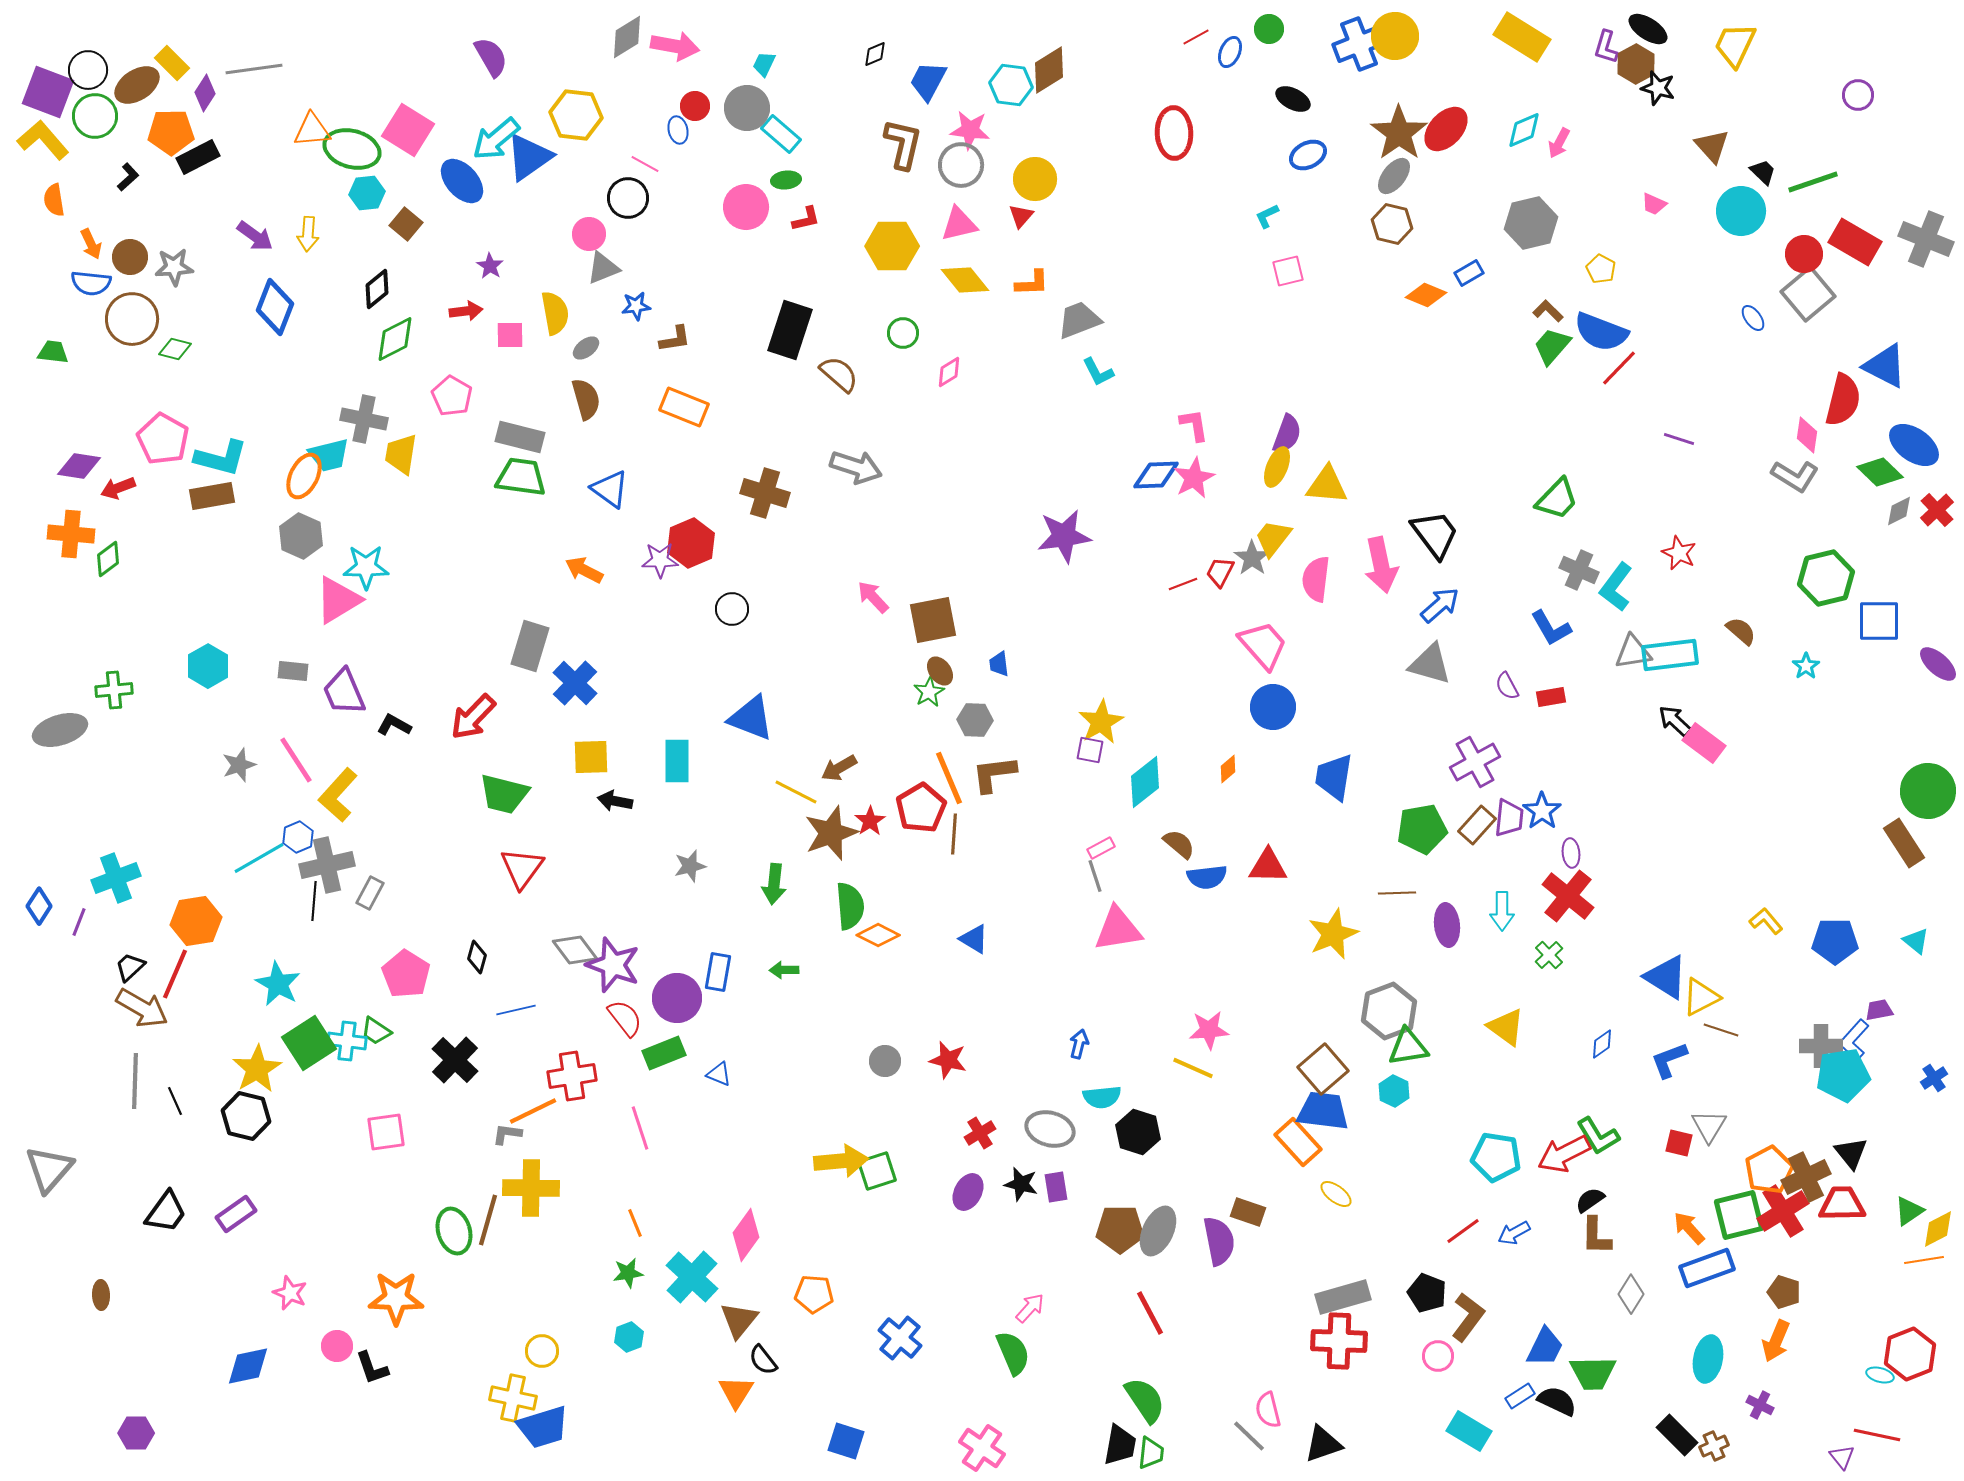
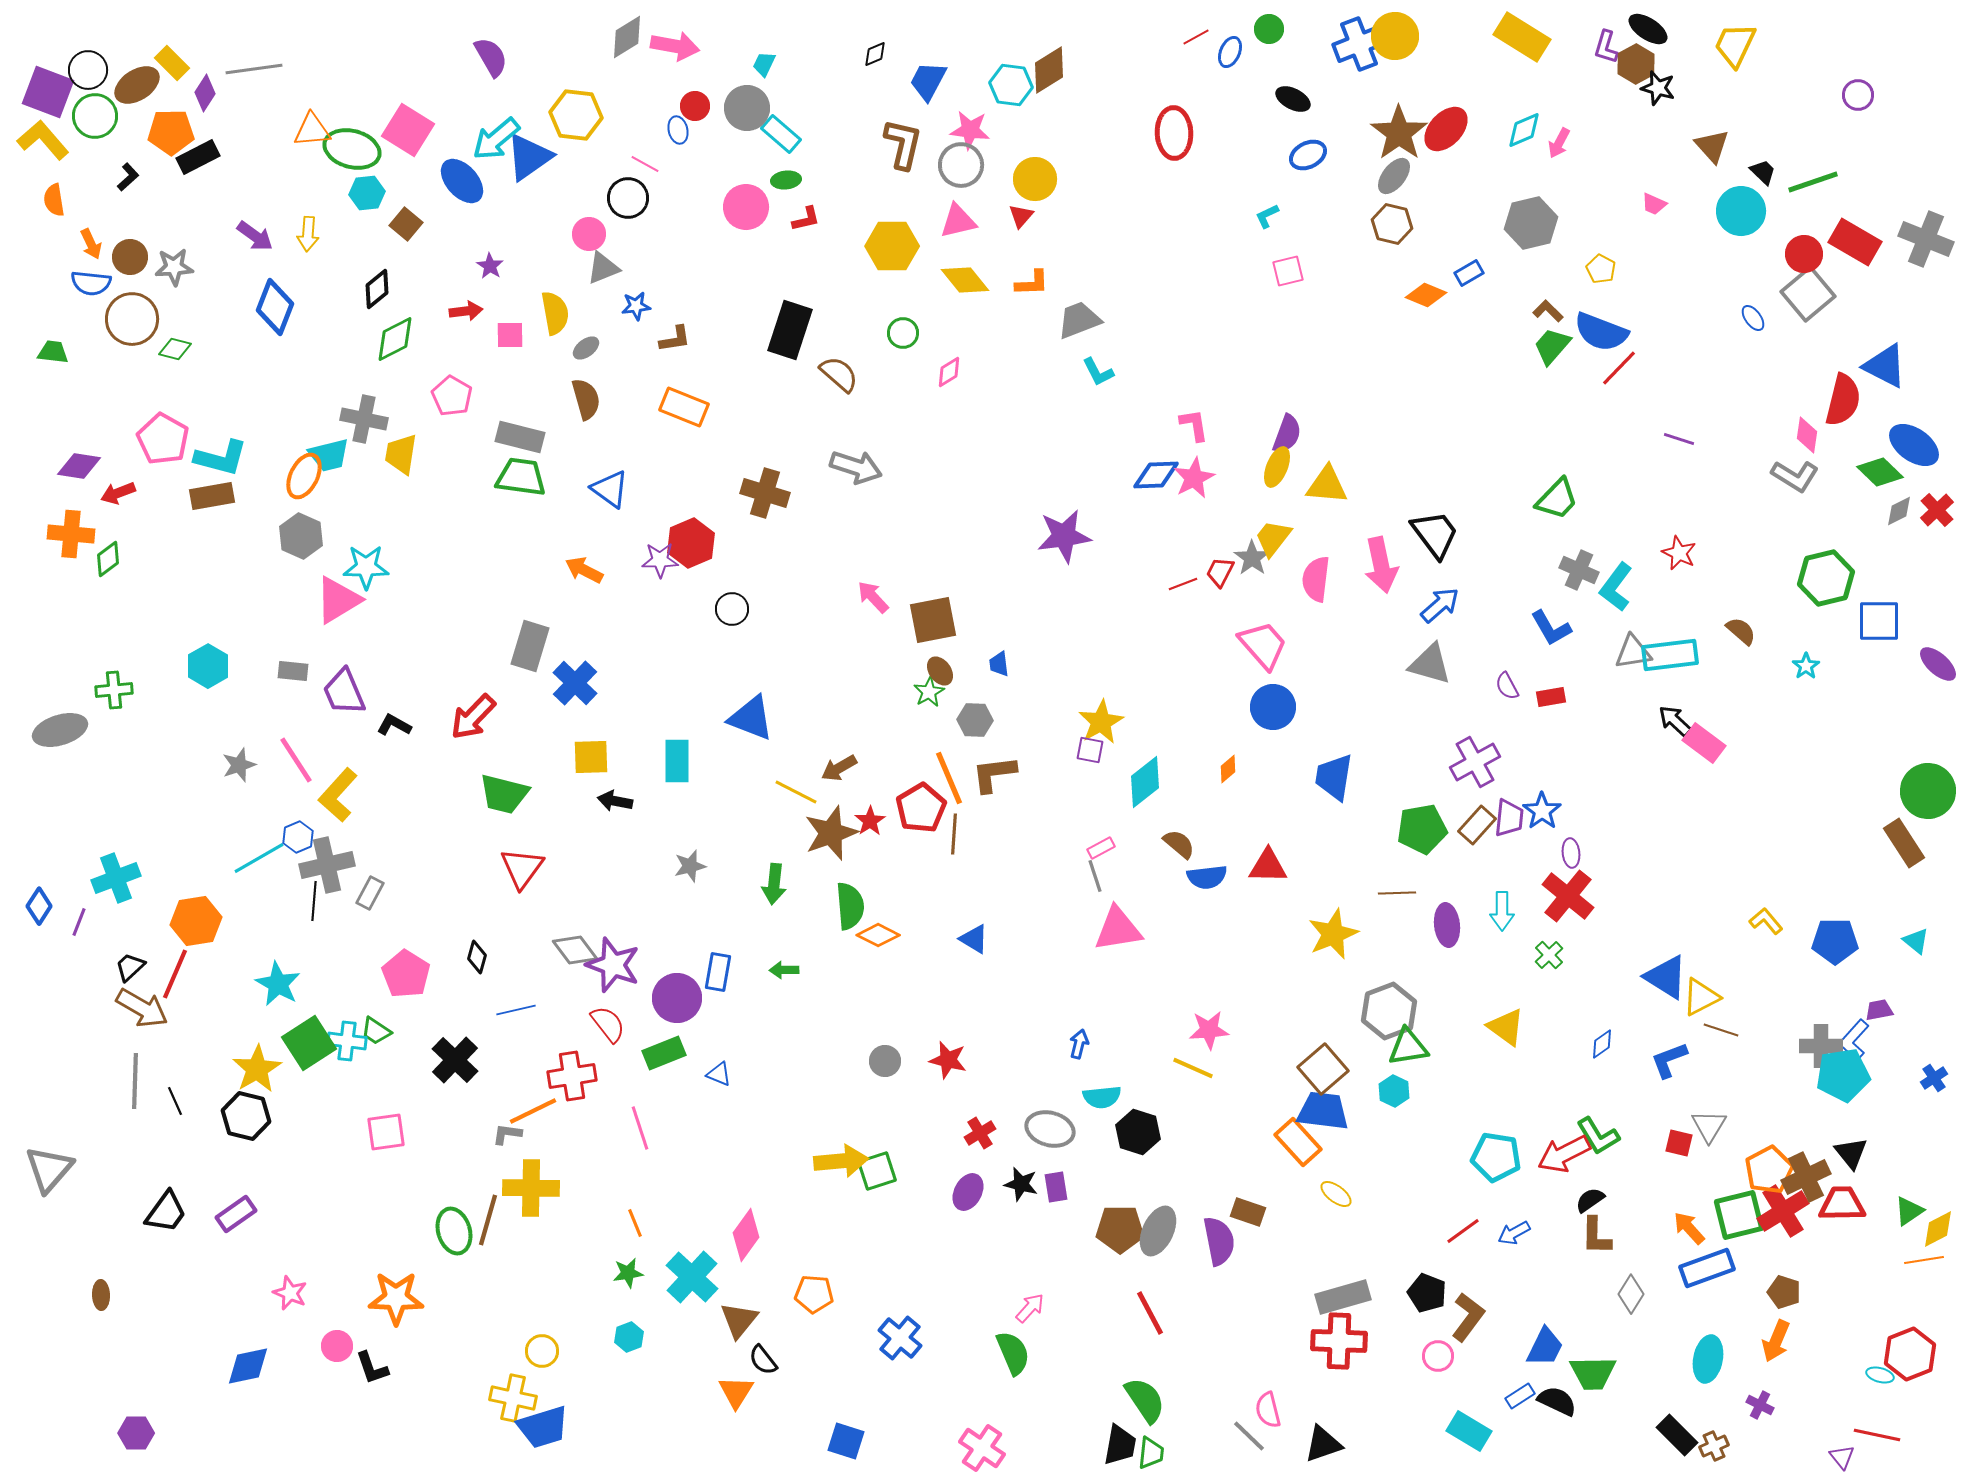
pink triangle at (959, 224): moved 1 px left, 3 px up
red arrow at (118, 488): moved 5 px down
red semicircle at (625, 1018): moved 17 px left, 6 px down
